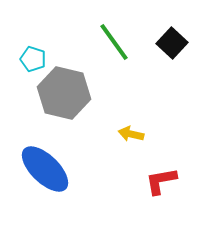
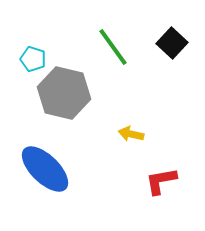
green line: moved 1 px left, 5 px down
